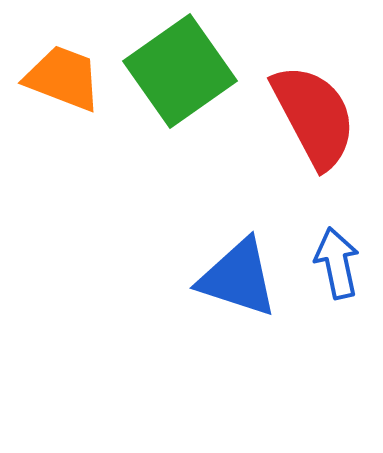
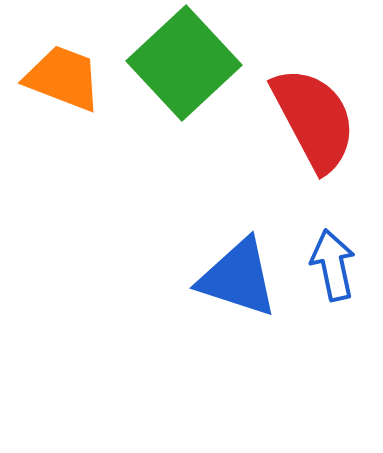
green square: moved 4 px right, 8 px up; rotated 8 degrees counterclockwise
red semicircle: moved 3 px down
blue arrow: moved 4 px left, 2 px down
